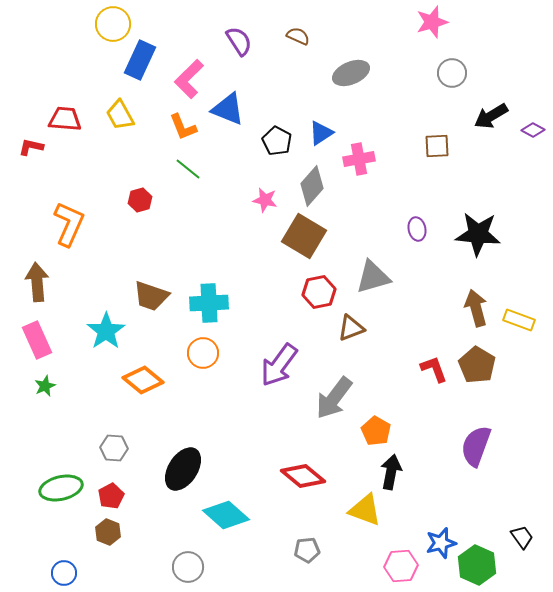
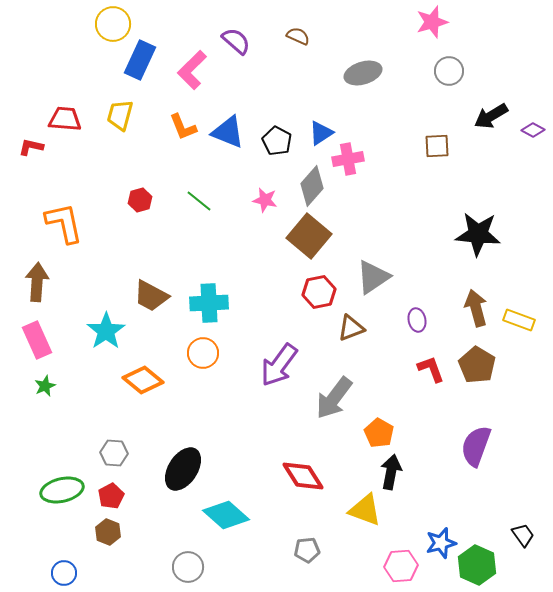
purple semicircle at (239, 41): moved 3 px left; rotated 16 degrees counterclockwise
gray ellipse at (351, 73): moved 12 px right; rotated 6 degrees clockwise
gray circle at (452, 73): moved 3 px left, 2 px up
pink L-shape at (189, 79): moved 3 px right, 9 px up
blue triangle at (228, 109): moved 23 px down
yellow trapezoid at (120, 115): rotated 44 degrees clockwise
pink cross at (359, 159): moved 11 px left
green line at (188, 169): moved 11 px right, 32 px down
orange L-shape at (69, 224): moved 5 px left, 1 px up; rotated 36 degrees counterclockwise
purple ellipse at (417, 229): moved 91 px down
brown square at (304, 236): moved 5 px right; rotated 9 degrees clockwise
gray triangle at (373, 277): rotated 18 degrees counterclockwise
brown arrow at (37, 282): rotated 9 degrees clockwise
brown trapezoid at (151, 296): rotated 9 degrees clockwise
red L-shape at (434, 369): moved 3 px left
orange pentagon at (376, 431): moved 3 px right, 2 px down
gray hexagon at (114, 448): moved 5 px down
red diamond at (303, 476): rotated 18 degrees clockwise
green ellipse at (61, 488): moved 1 px right, 2 px down
black trapezoid at (522, 537): moved 1 px right, 2 px up
